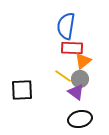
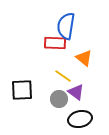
red rectangle: moved 17 px left, 5 px up
orange triangle: moved 1 px right, 3 px up; rotated 42 degrees counterclockwise
gray circle: moved 21 px left, 20 px down
